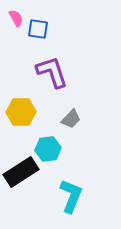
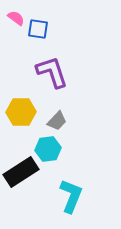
pink semicircle: rotated 24 degrees counterclockwise
gray trapezoid: moved 14 px left, 2 px down
